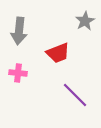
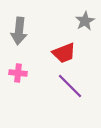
red trapezoid: moved 6 px right
purple line: moved 5 px left, 9 px up
